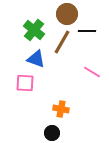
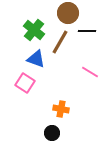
brown circle: moved 1 px right, 1 px up
brown line: moved 2 px left
pink line: moved 2 px left
pink square: rotated 30 degrees clockwise
